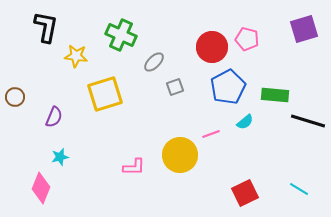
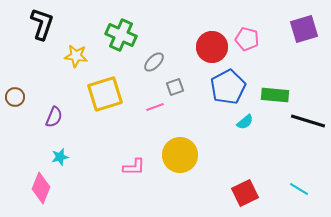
black L-shape: moved 4 px left, 3 px up; rotated 8 degrees clockwise
pink line: moved 56 px left, 27 px up
